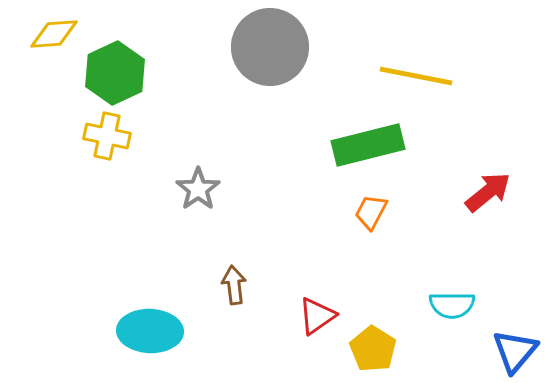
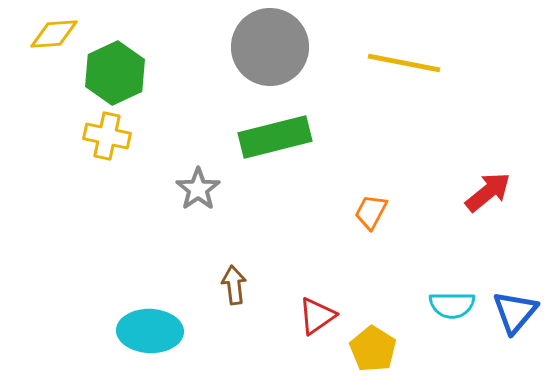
yellow line: moved 12 px left, 13 px up
green rectangle: moved 93 px left, 8 px up
blue triangle: moved 39 px up
